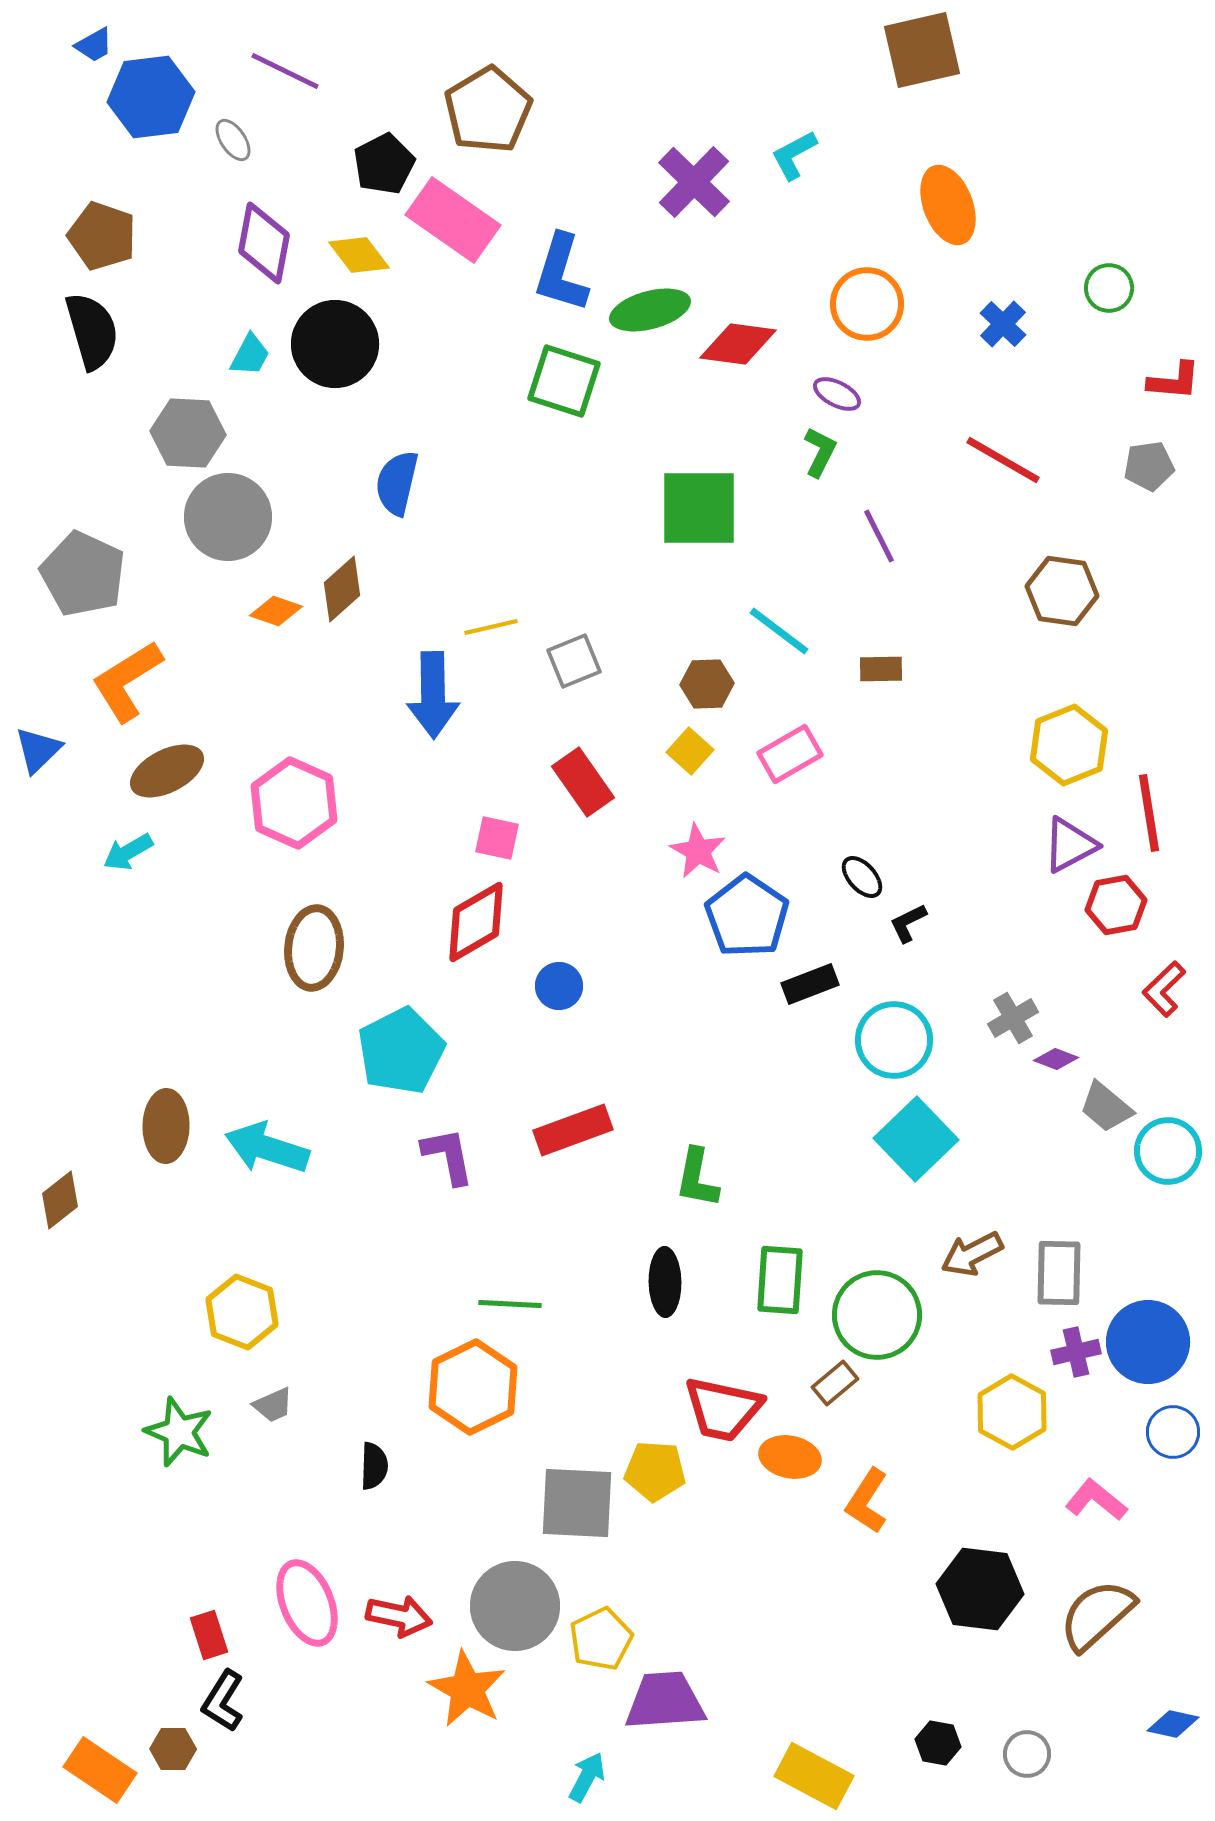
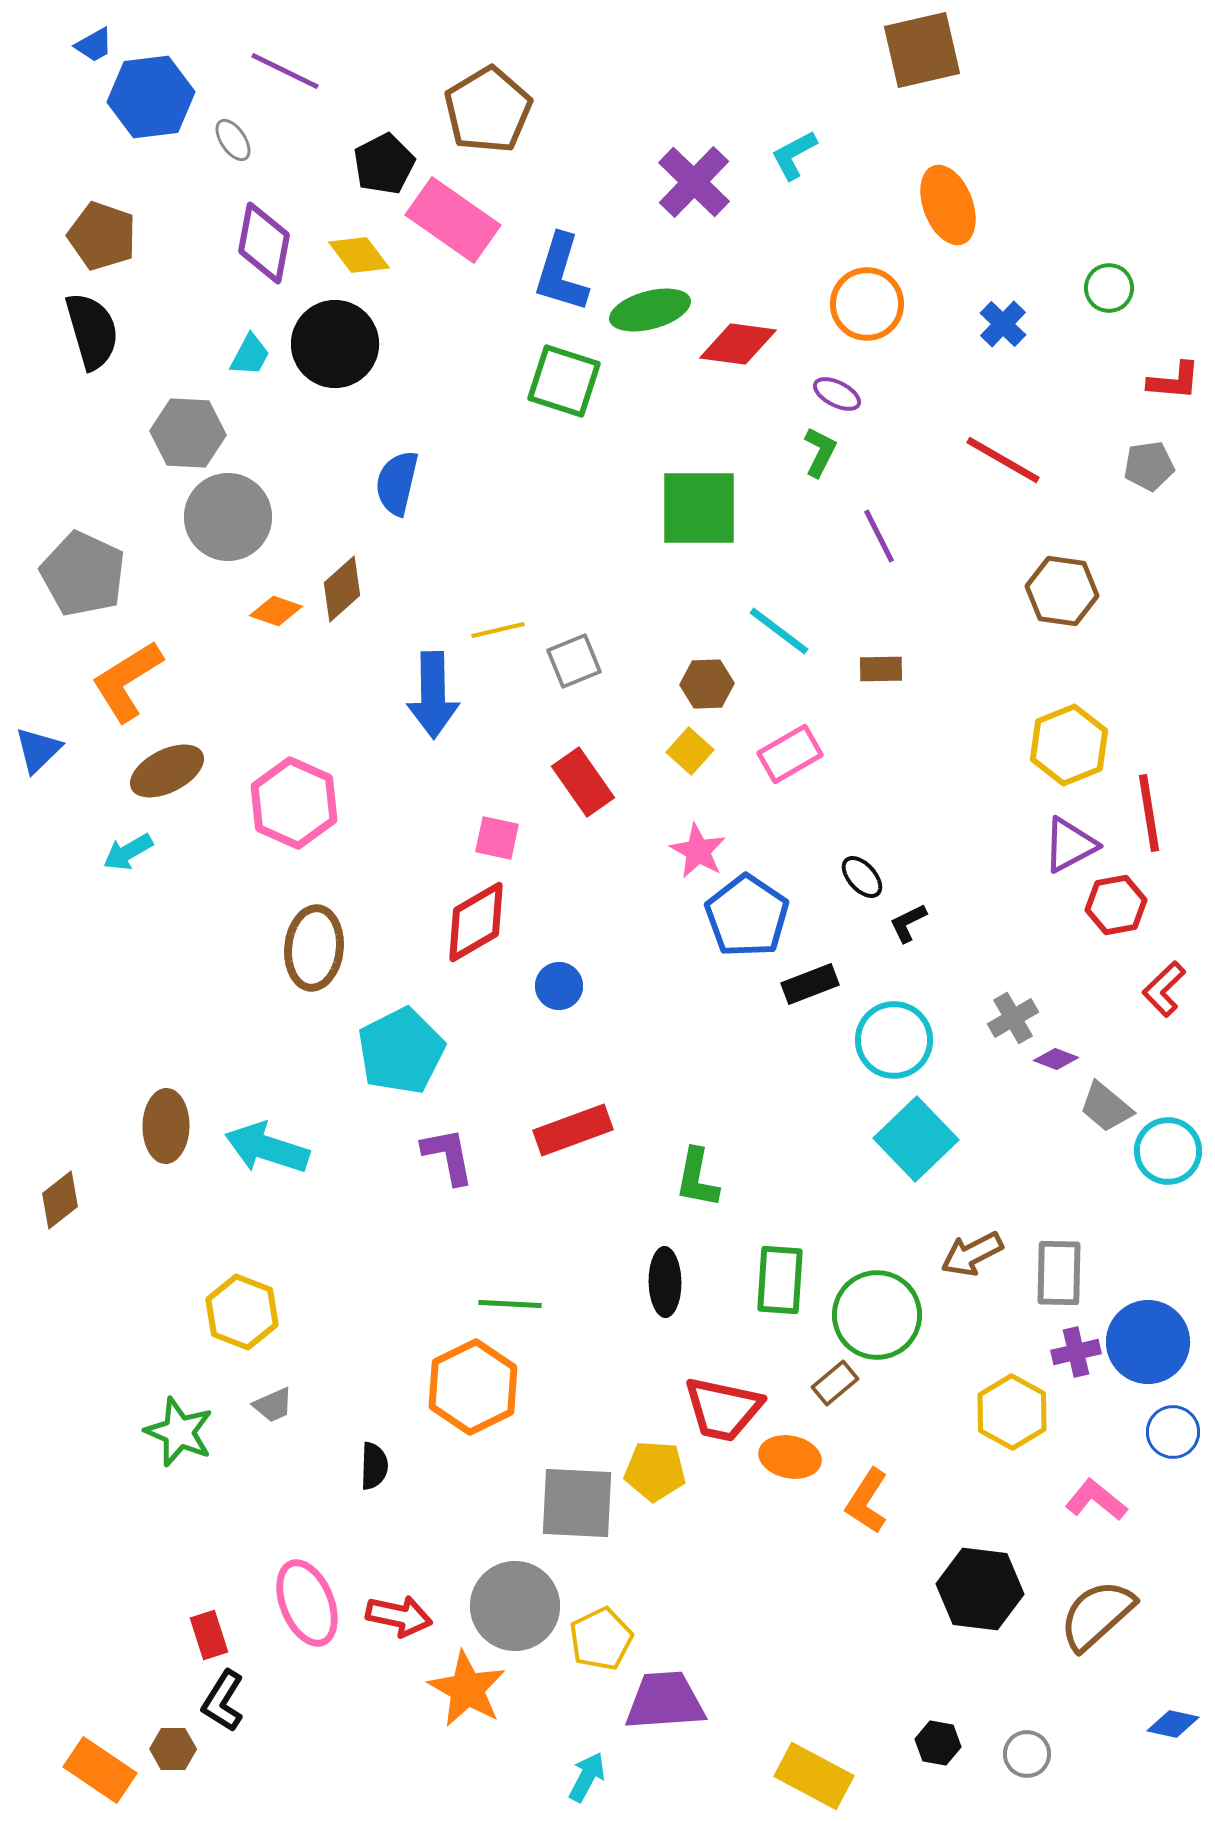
yellow line at (491, 627): moved 7 px right, 3 px down
